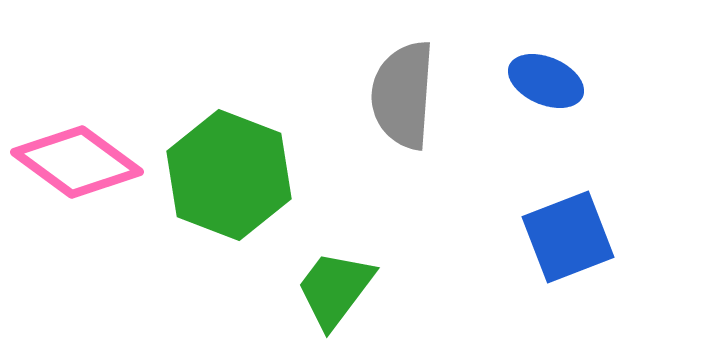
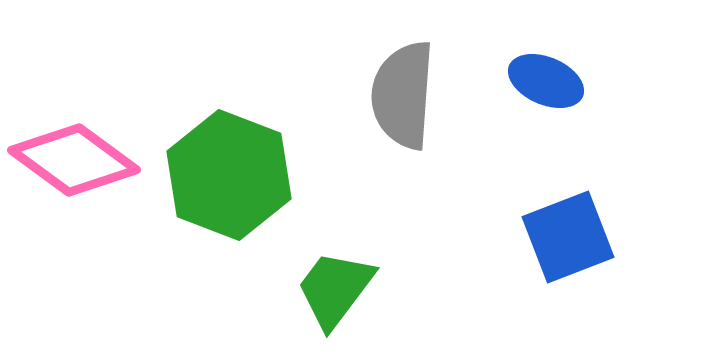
pink diamond: moved 3 px left, 2 px up
